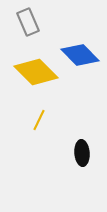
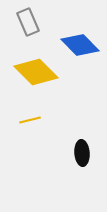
blue diamond: moved 10 px up
yellow line: moved 9 px left; rotated 50 degrees clockwise
